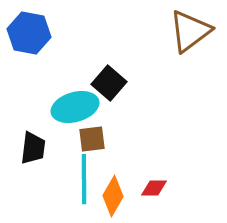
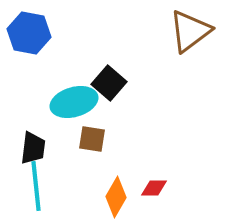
cyan ellipse: moved 1 px left, 5 px up
brown square: rotated 16 degrees clockwise
cyan line: moved 48 px left, 7 px down; rotated 6 degrees counterclockwise
orange diamond: moved 3 px right, 1 px down
